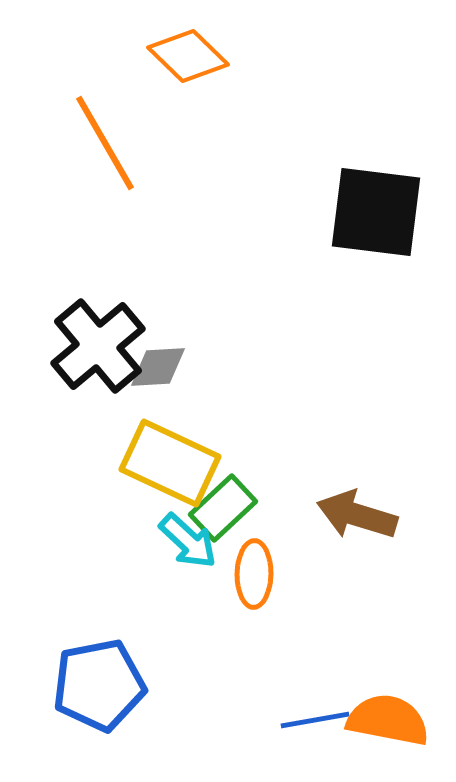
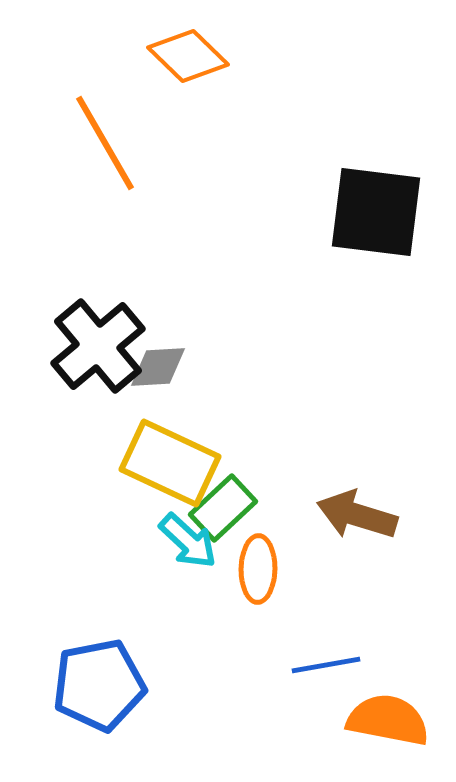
orange ellipse: moved 4 px right, 5 px up
blue line: moved 11 px right, 55 px up
